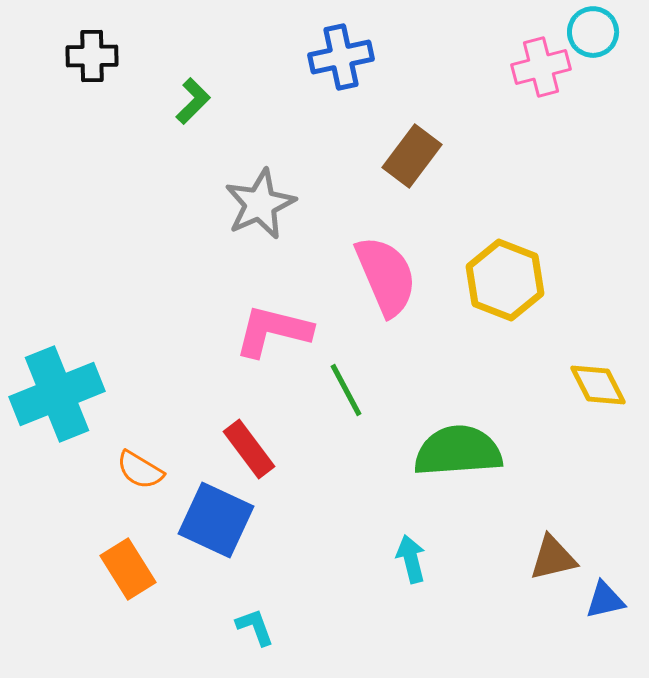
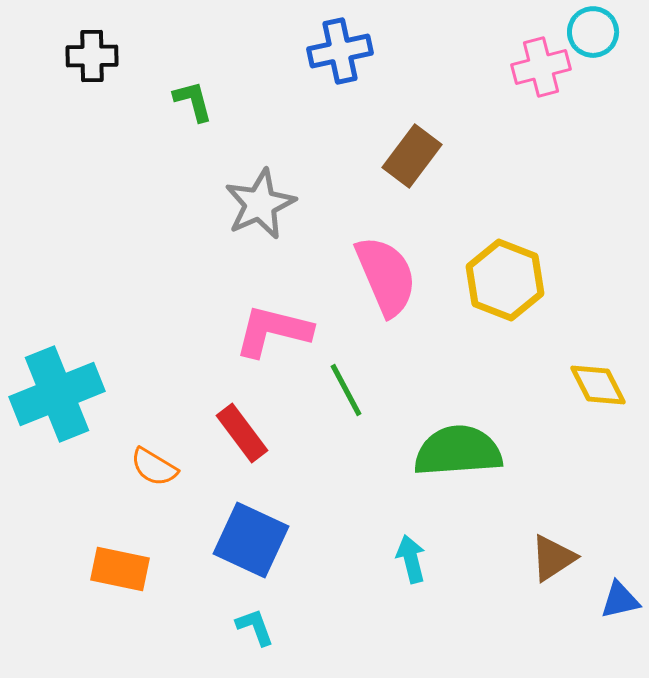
blue cross: moved 1 px left, 6 px up
green L-shape: rotated 60 degrees counterclockwise
red rectangle: moved 7 px left, 16 px up
orange semicircle: moved 14 px right, 3 px up
blue square: moved 35 px right, 20 px down
brown triangle: rotated 20 degrees counterclockwise
orange rectangle: moved 8 px left; rotated 46 degrees counterclockwise
blue triangle: moved 15 px right
